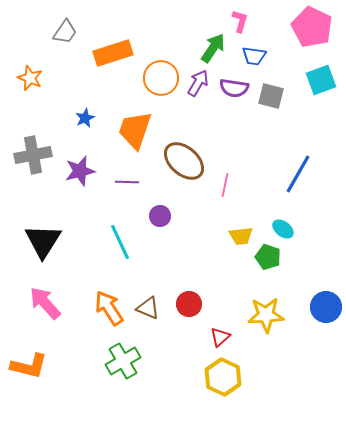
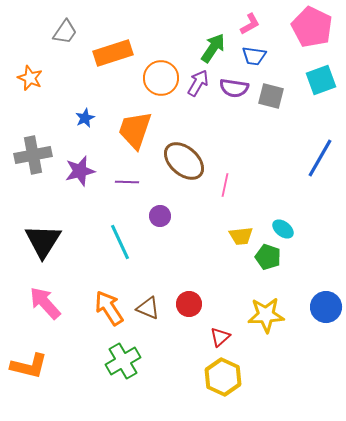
pink L-shape: moved 10 px right, 3 px down; rotated 45 degrees clockwise
blue line: moved 22 px right, 16 px up
